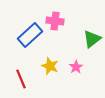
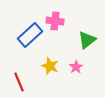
green triangle: moved 5 px left, 1 px down
red line: moved 2 px left, 3 px down
